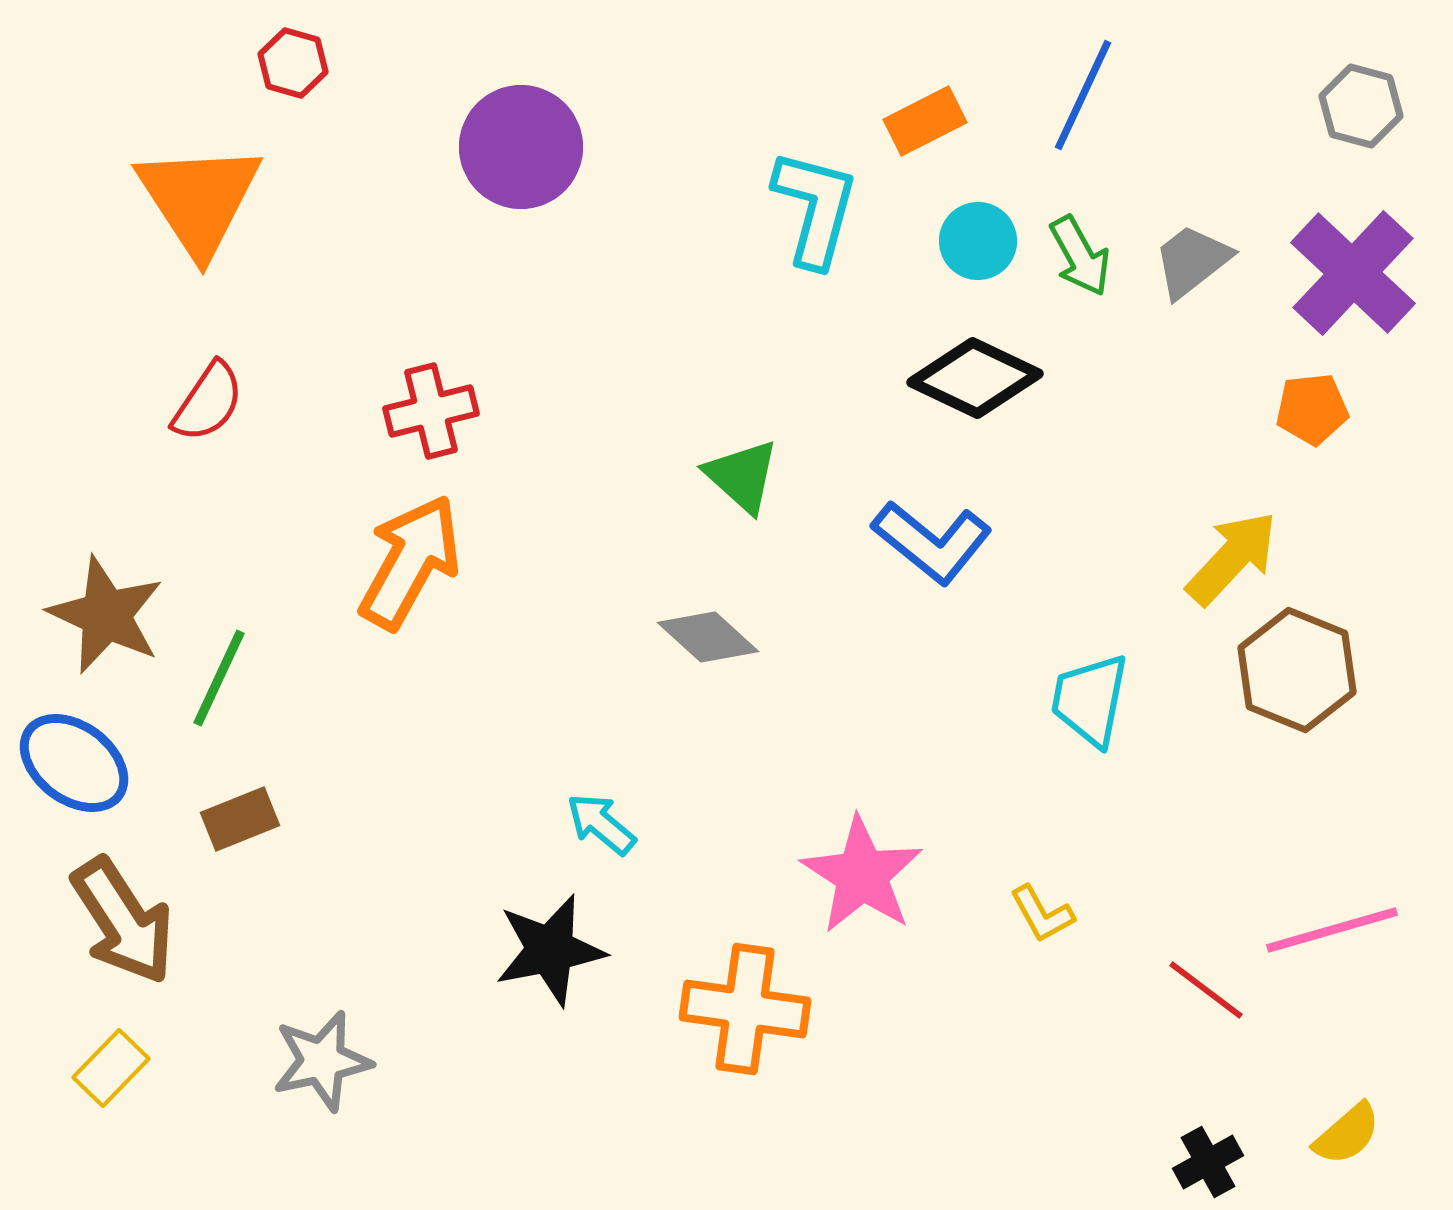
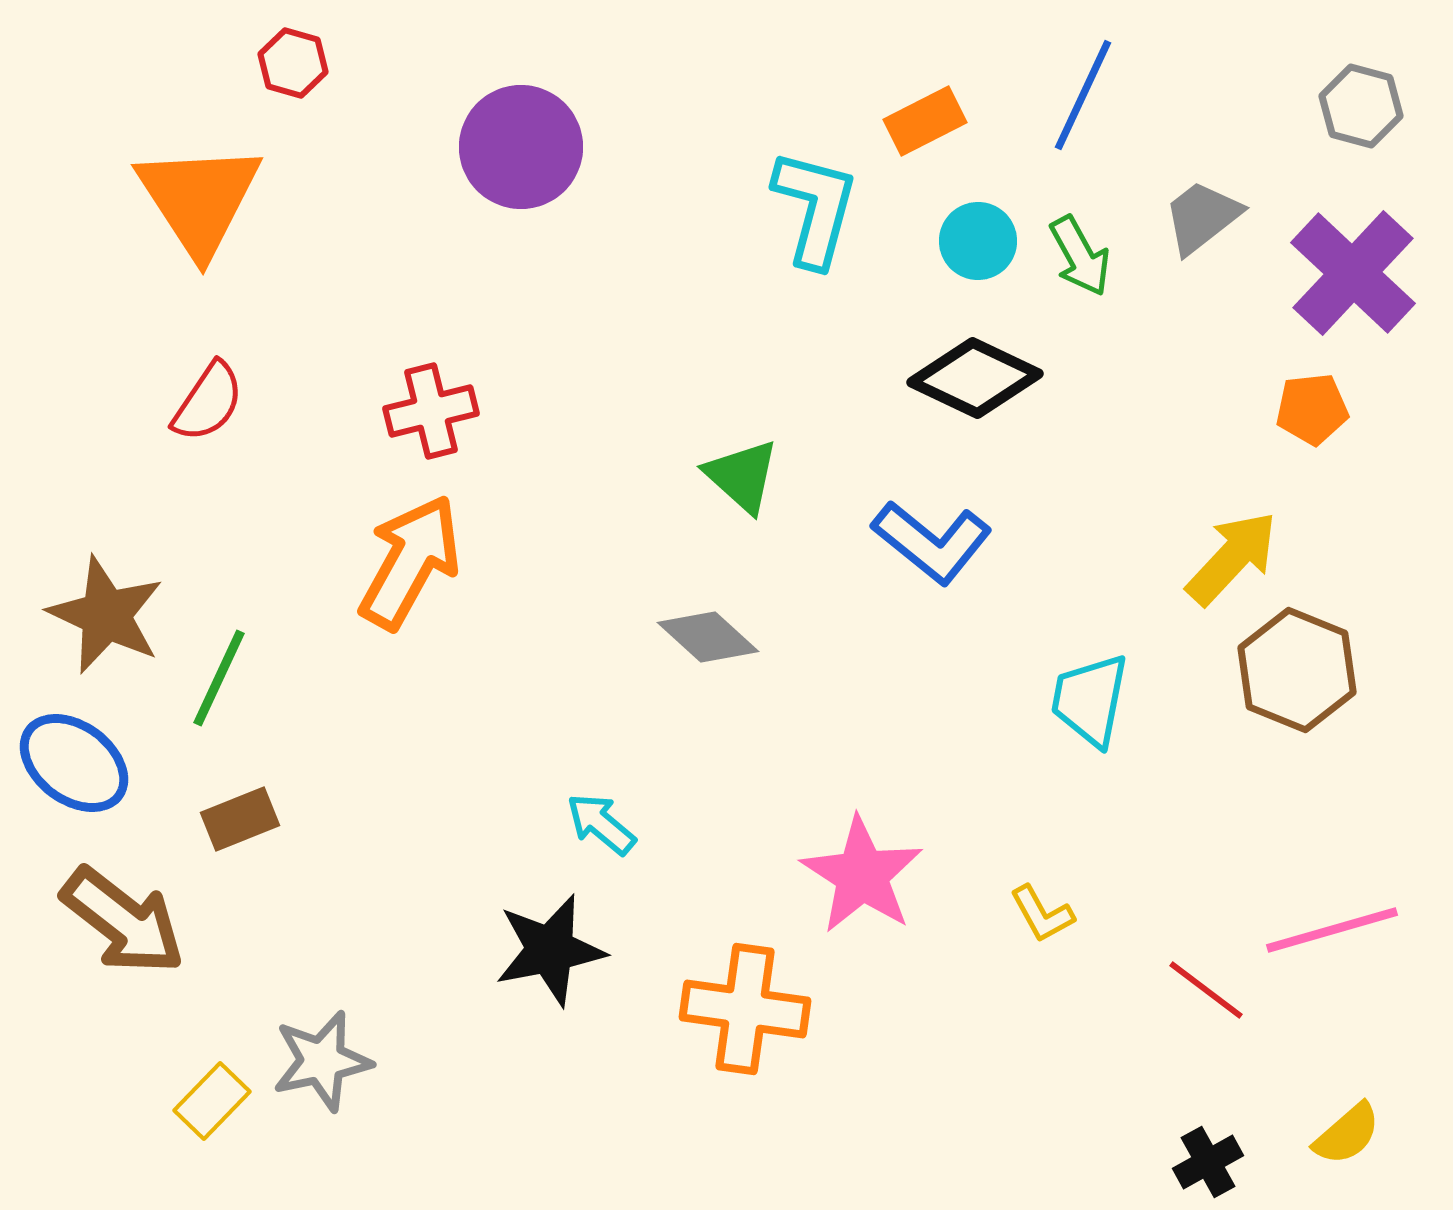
gray trapezoid: moved 10 px right, 44 px up
brown arrow: rotated 19 degrees counterclockwise
yellow rectangle: moved 101 px right, 33 px down
